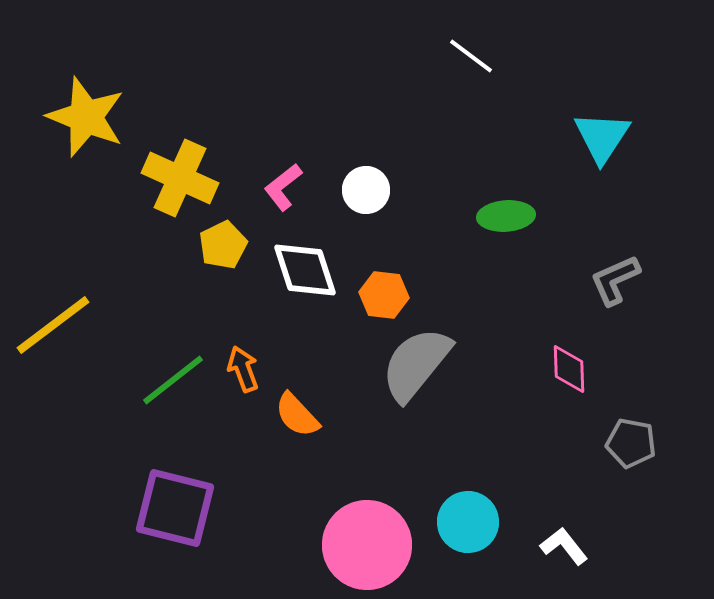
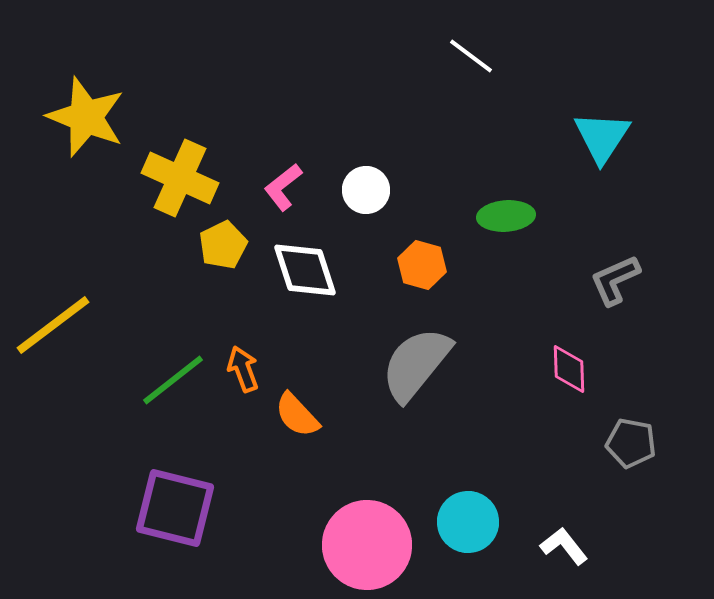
orange hexagon: moved 38 px right, 30 px up; rotated 9 degrees clockwise
